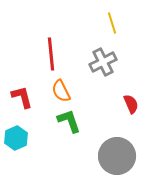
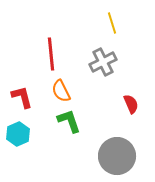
cyan hexagon: moved 2 px right, 4 px up
